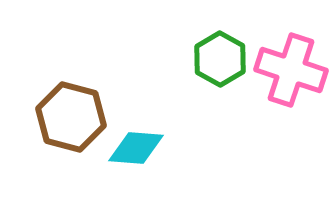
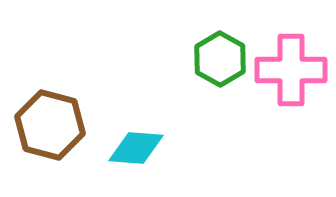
pink cross: rotated 18 degrees counterclockwise
brown hexagon: moved 21 px left, 8 px down
